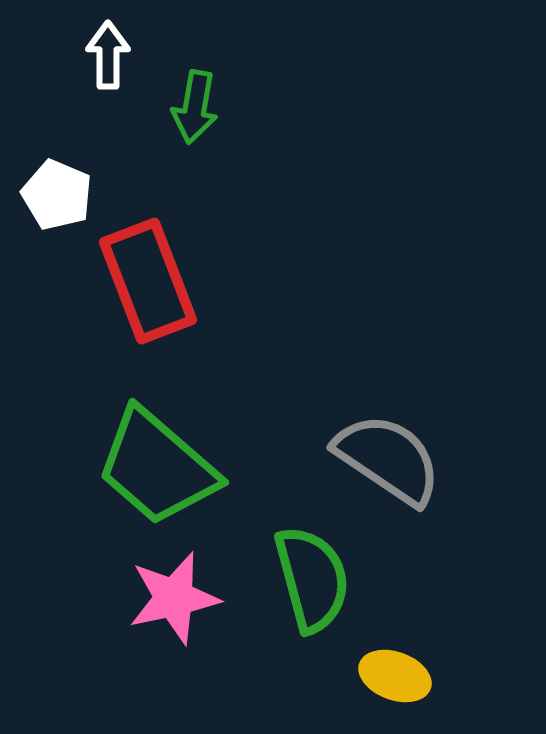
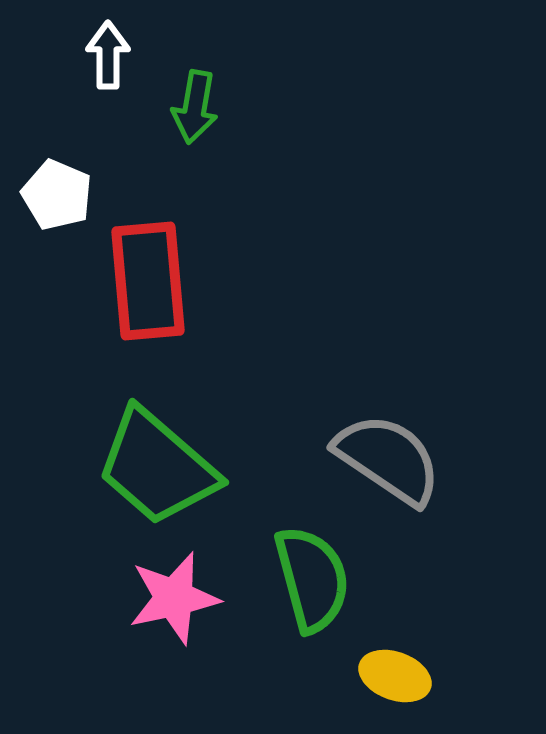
red rectangle: rotated 16 degrees clockwise
